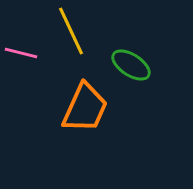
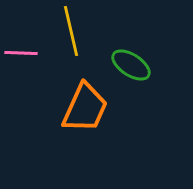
yellow line: rotated 12 degrees clockwise
pink line: rotated 12 degrees counterclockwise
